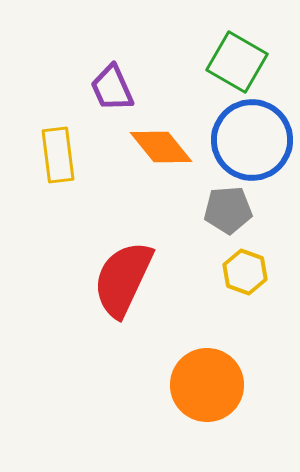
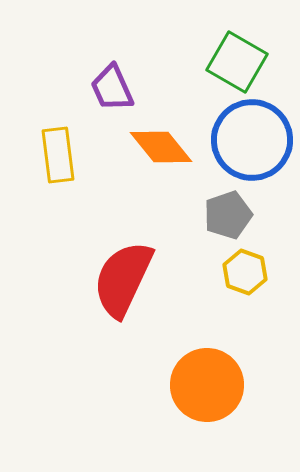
gray pentagon: moved 5 px down; rotated 15 degrees counterclockwise
